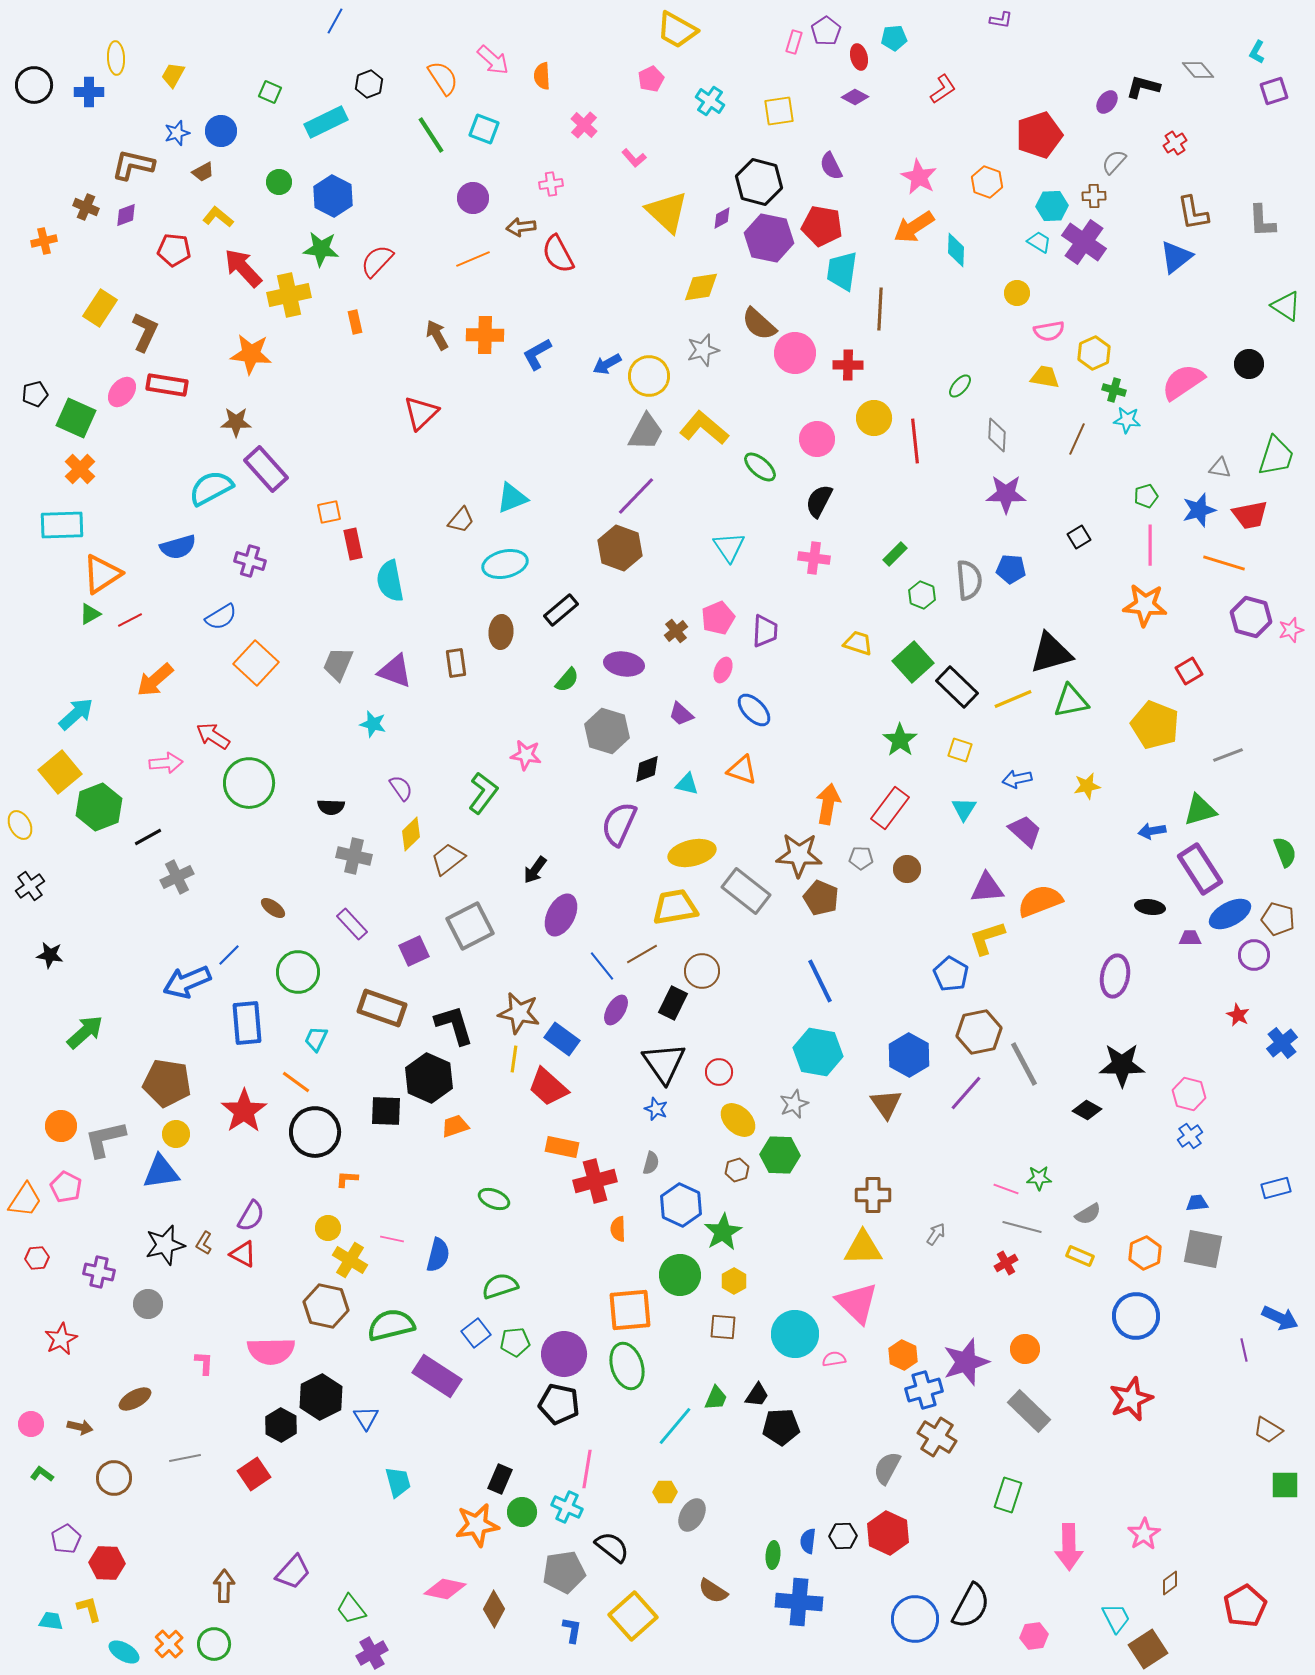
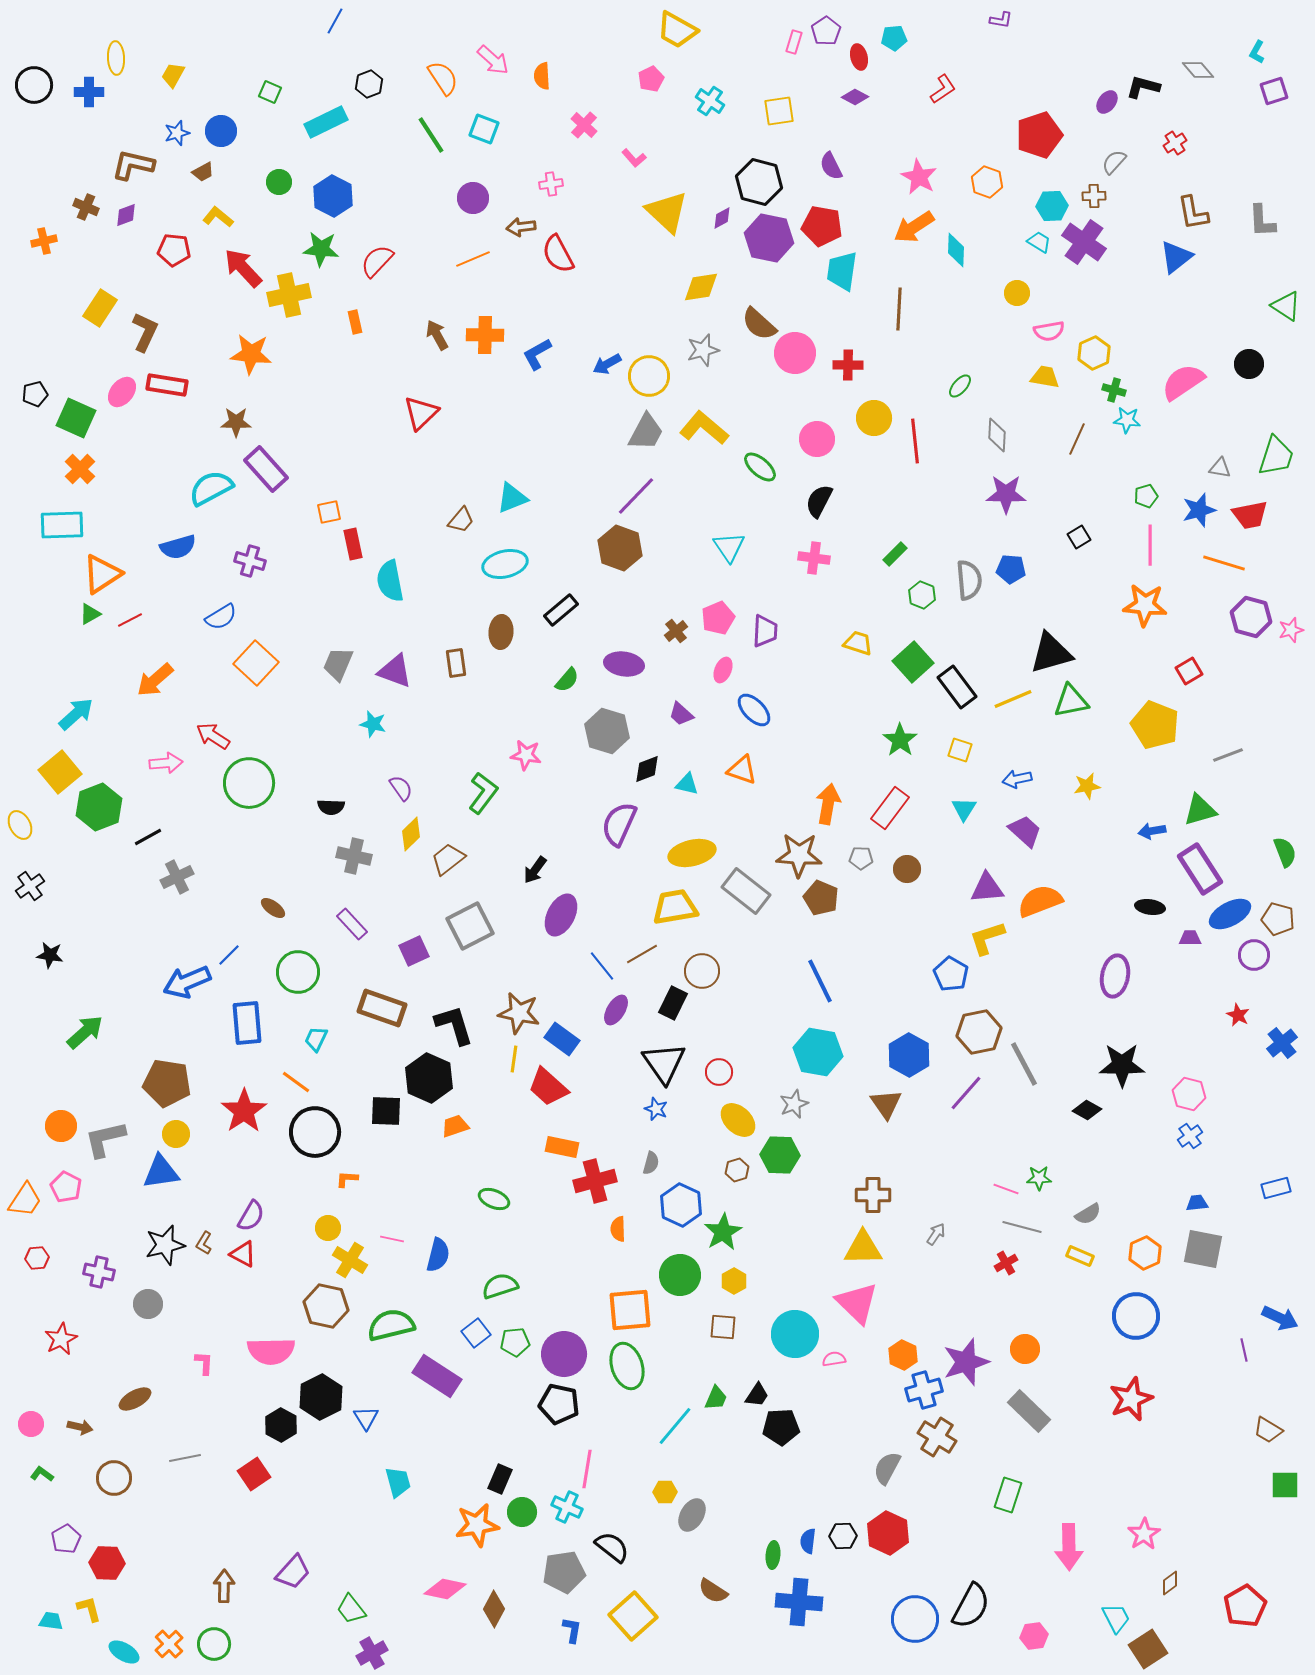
brown line at (880, 309): moved 19 px right
black rectangle at (957, 687): rotated 9 degrees clockwise
